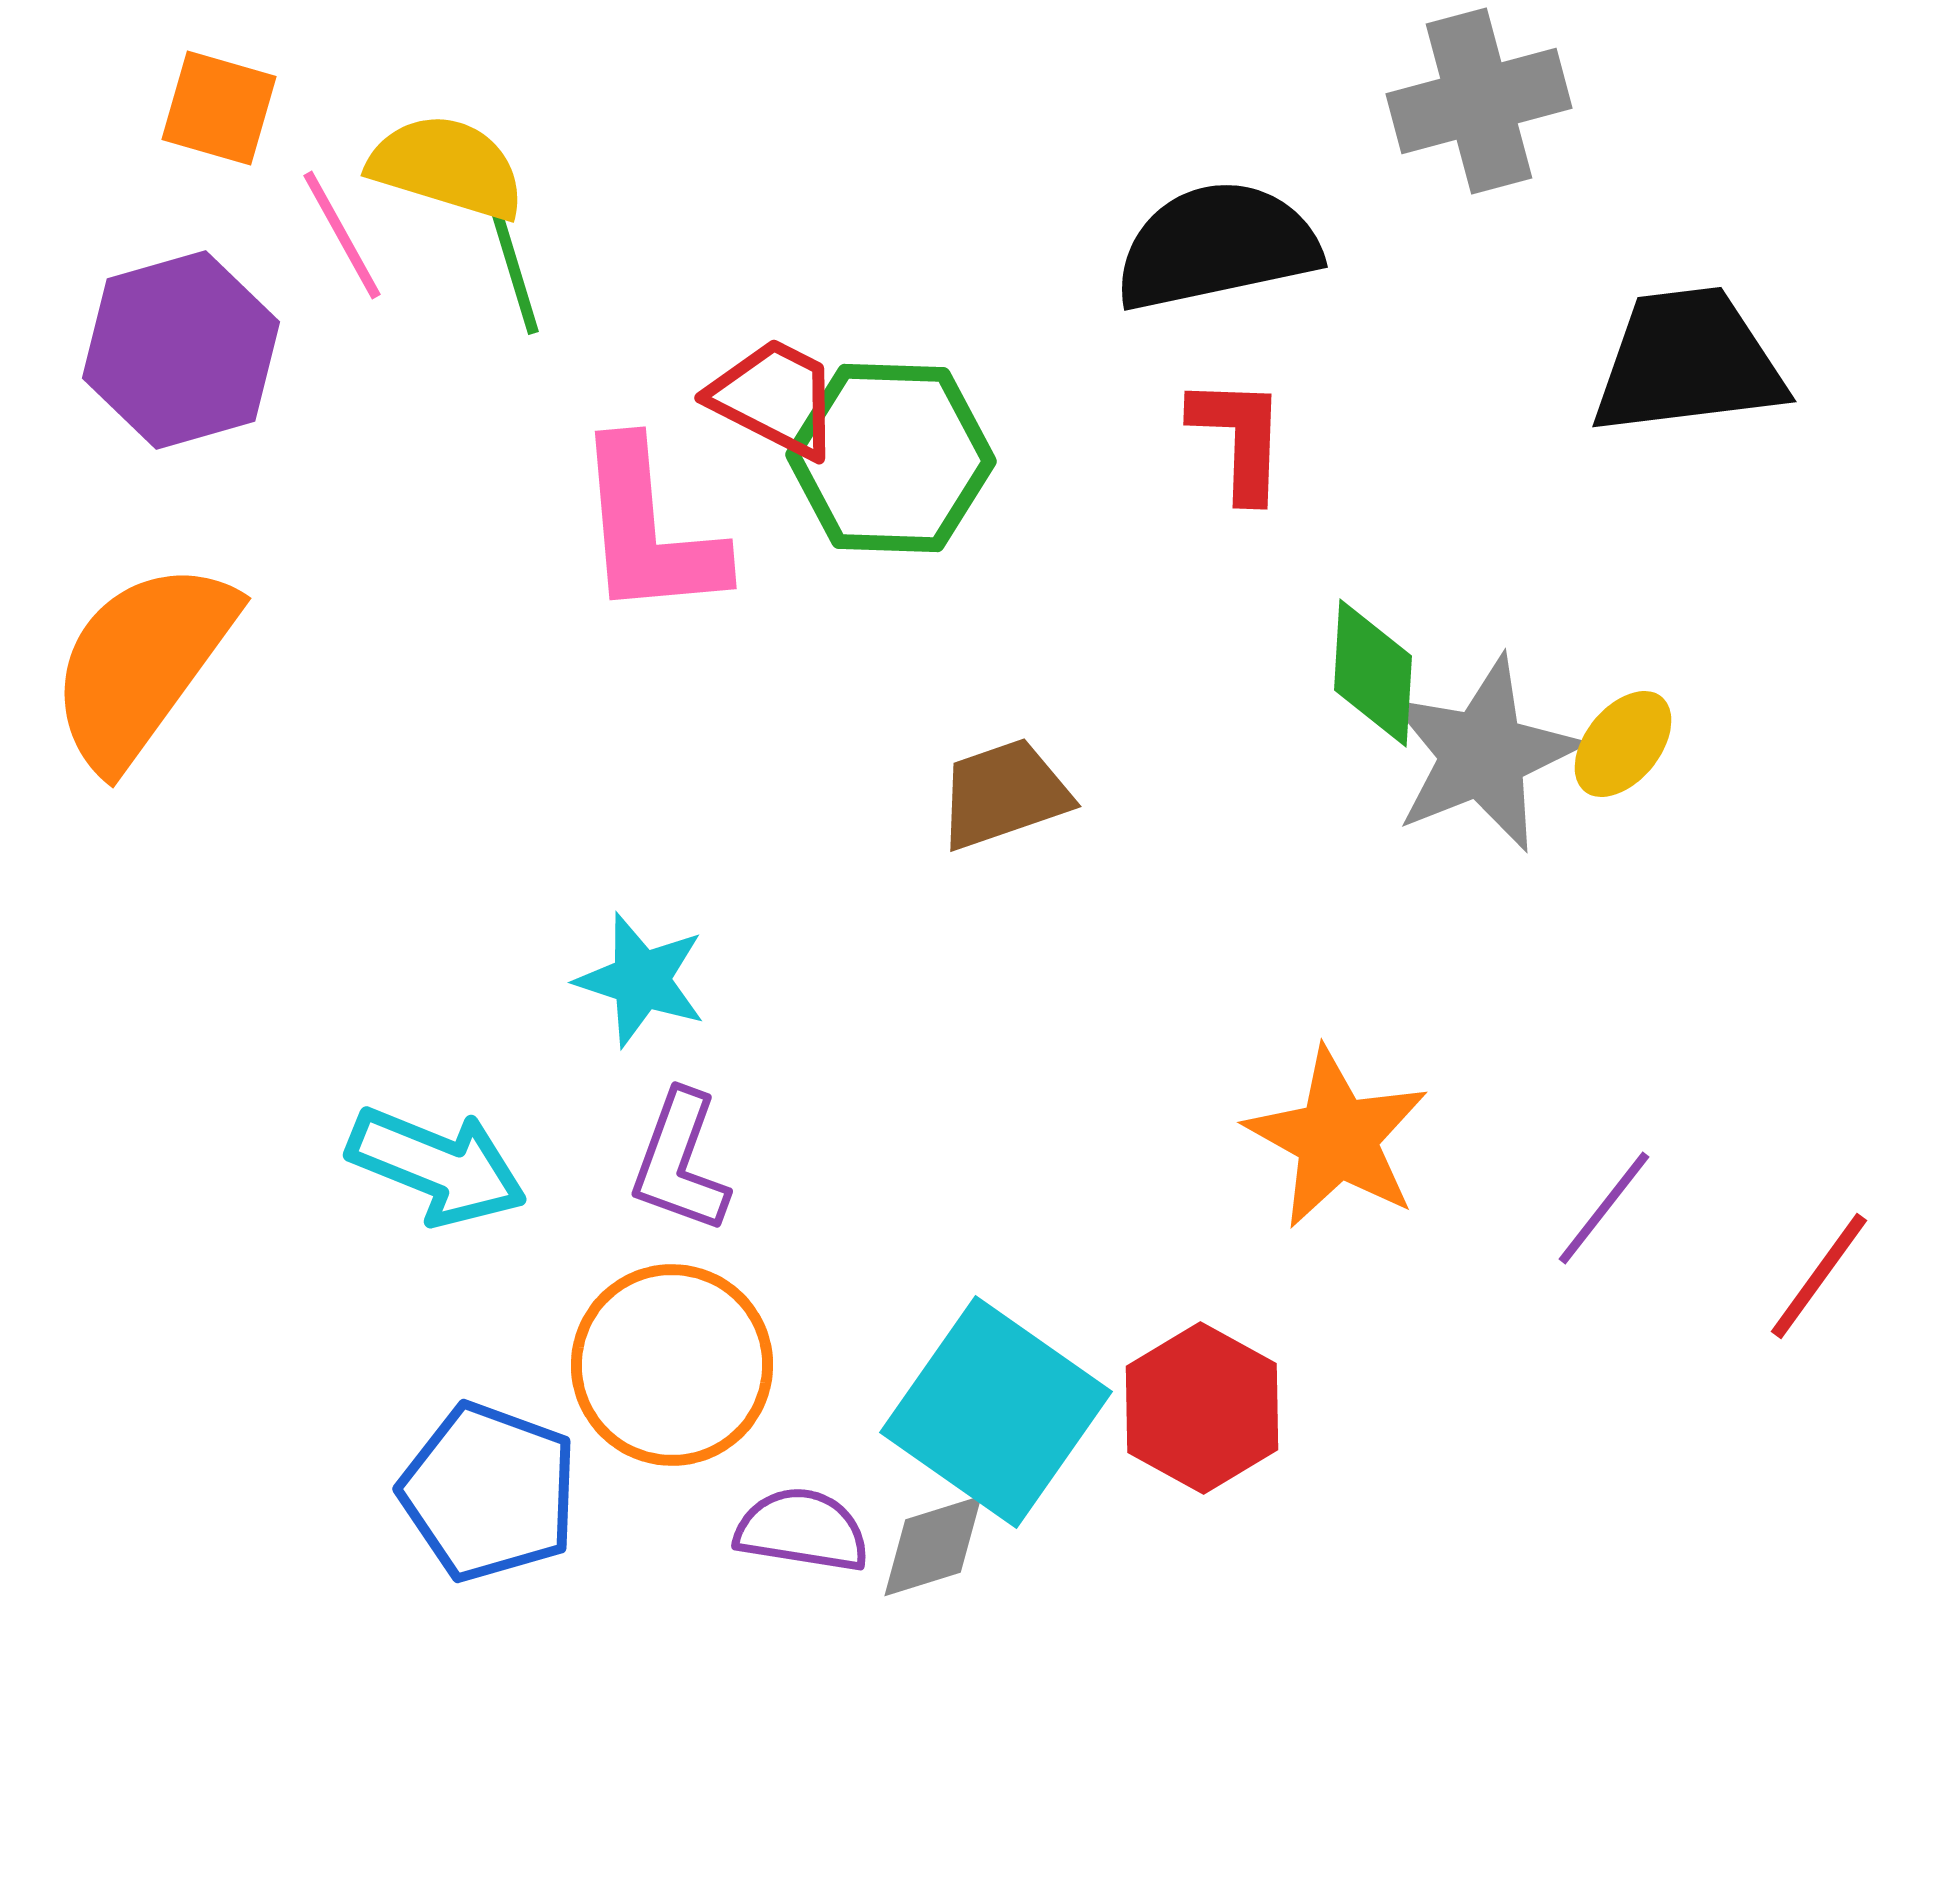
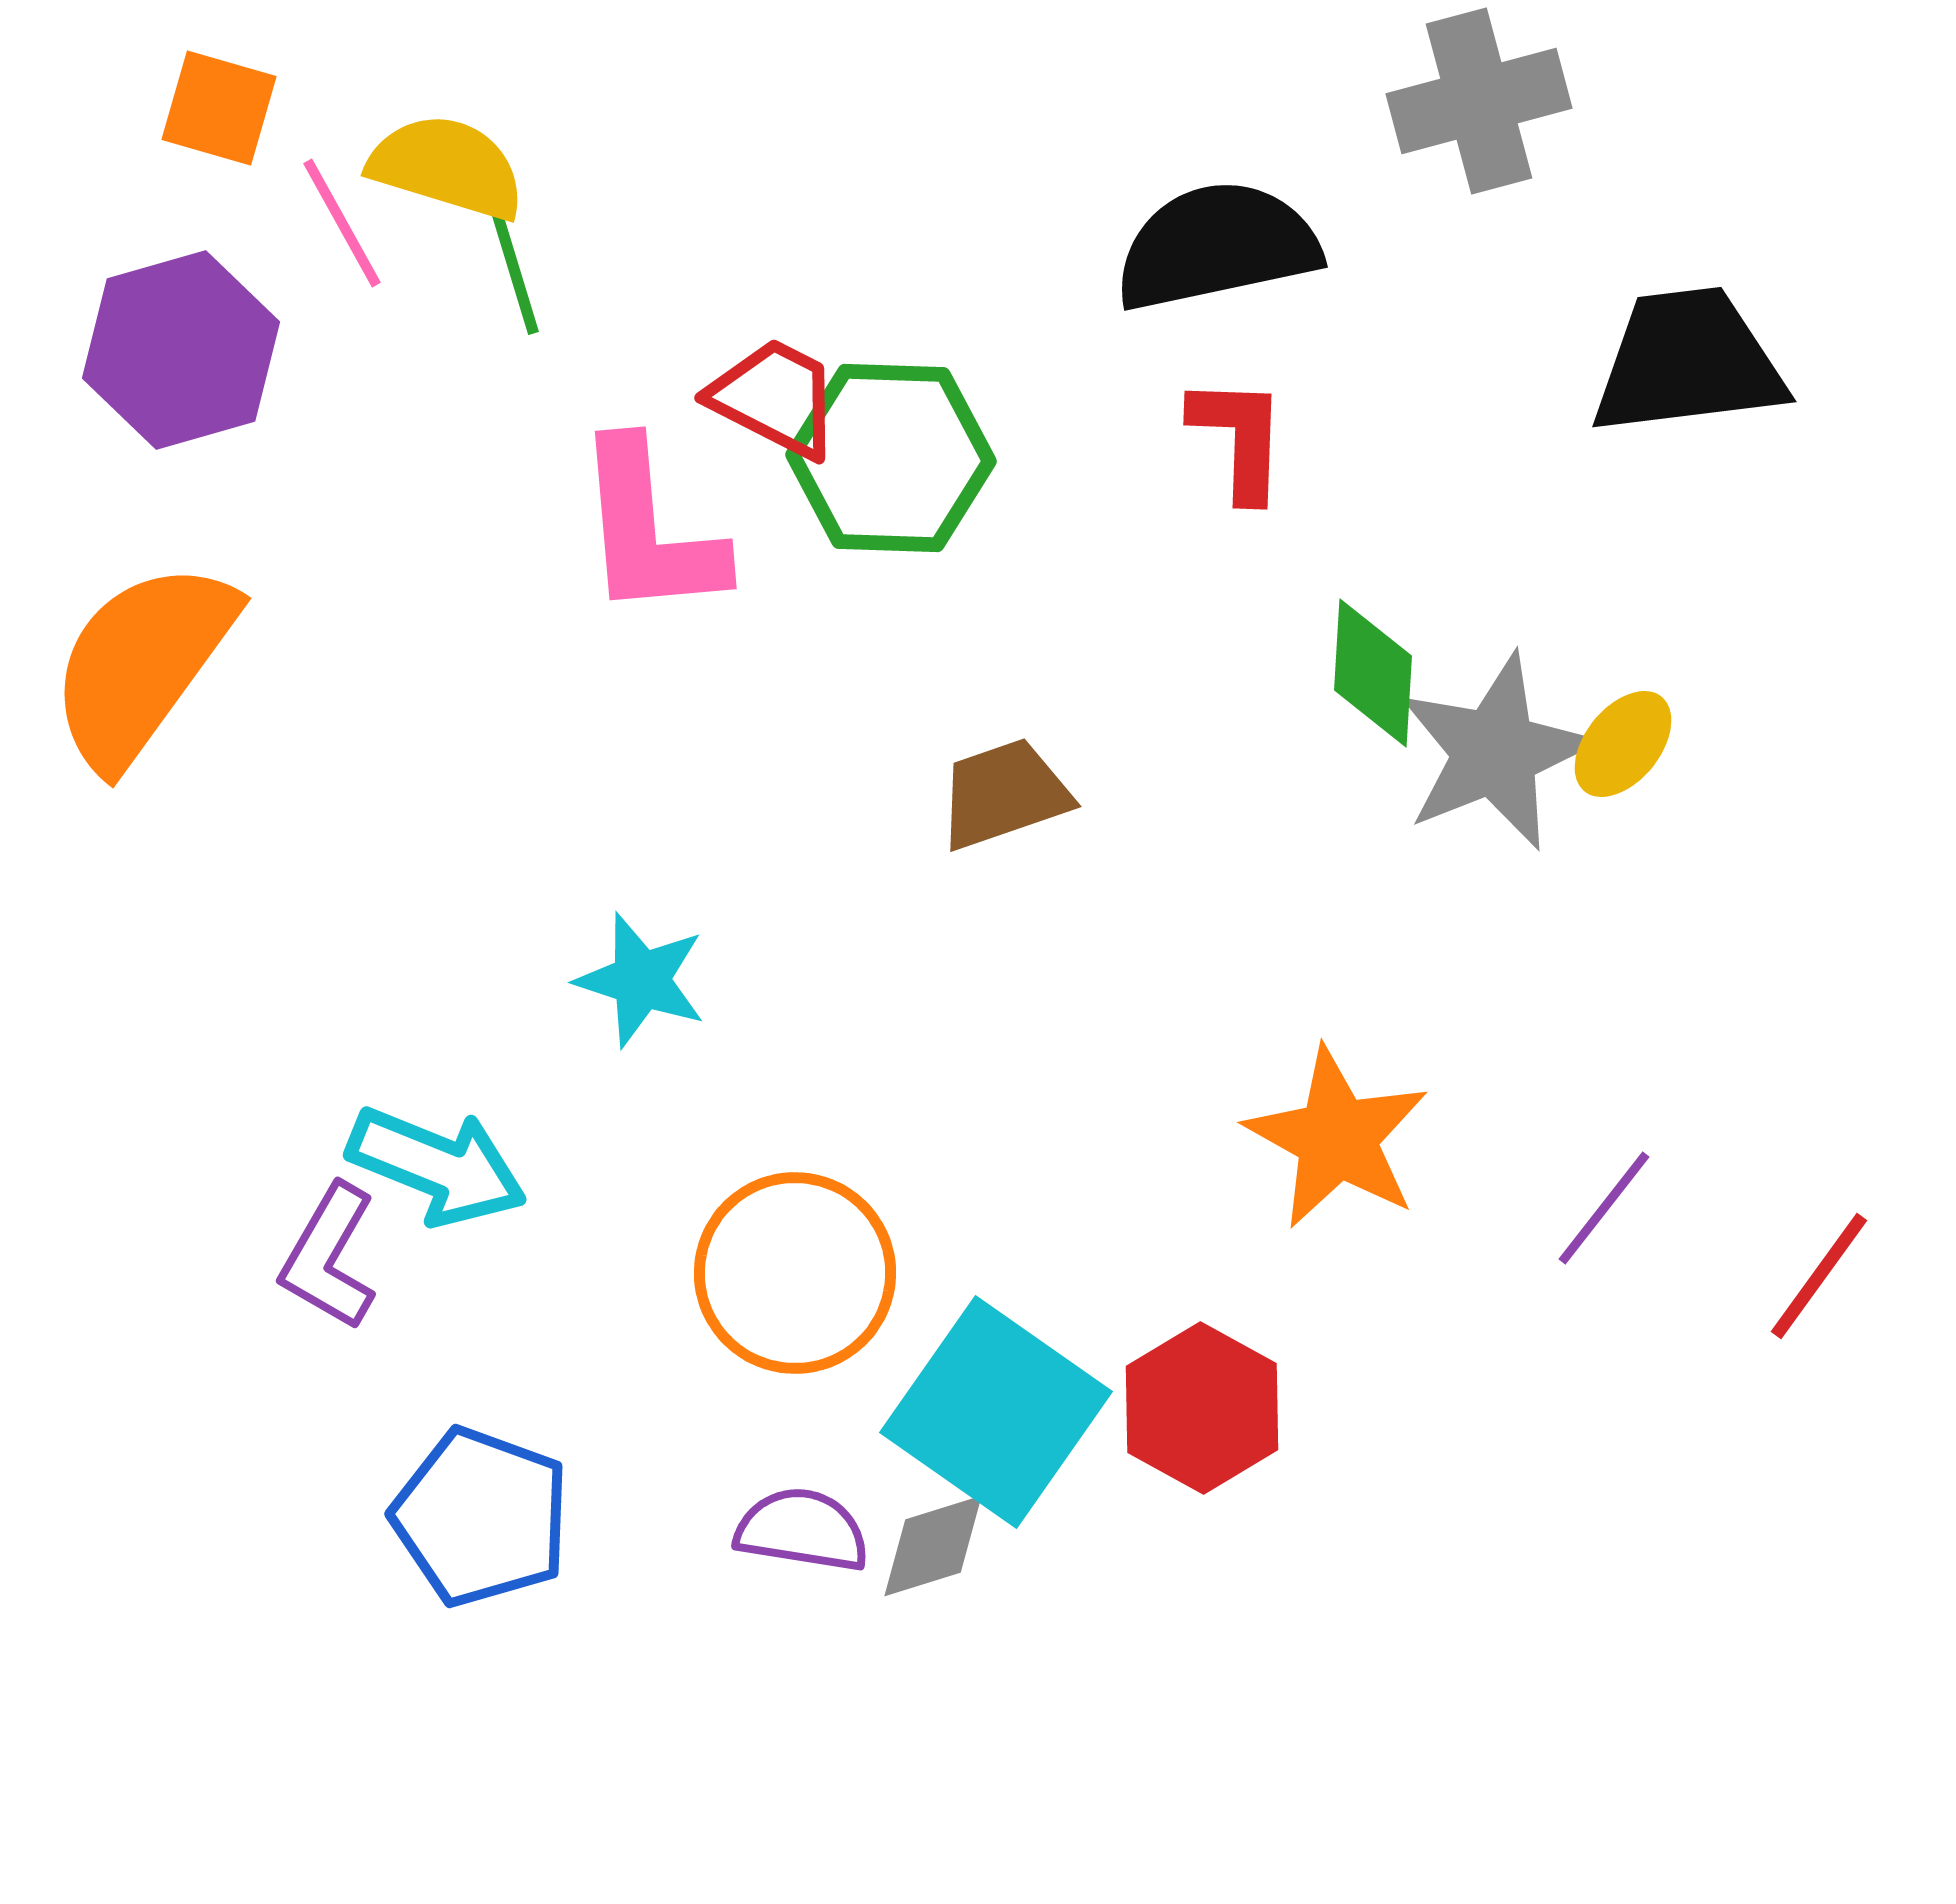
pink line: moved 12 px up
gray star: moved 12 px right, 2 px up
purple L-shape: moved 351 px left, 95 px down; rotated 10 degrees clockwise
orange circle: moved 123 px right, 92 px up
blue pentagon: moved 8 px left, 25 px down
